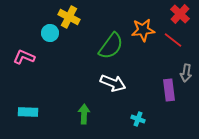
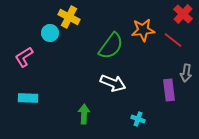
red cross: moved 3 px right
pink L-shape: rotated 55 degrees counterclockwise
cyan rectangle: moved 14 px up
